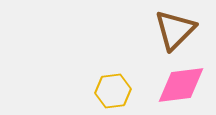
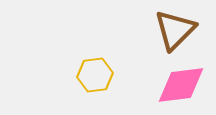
yellow hexagon: moved 18 px left, 16 px up
